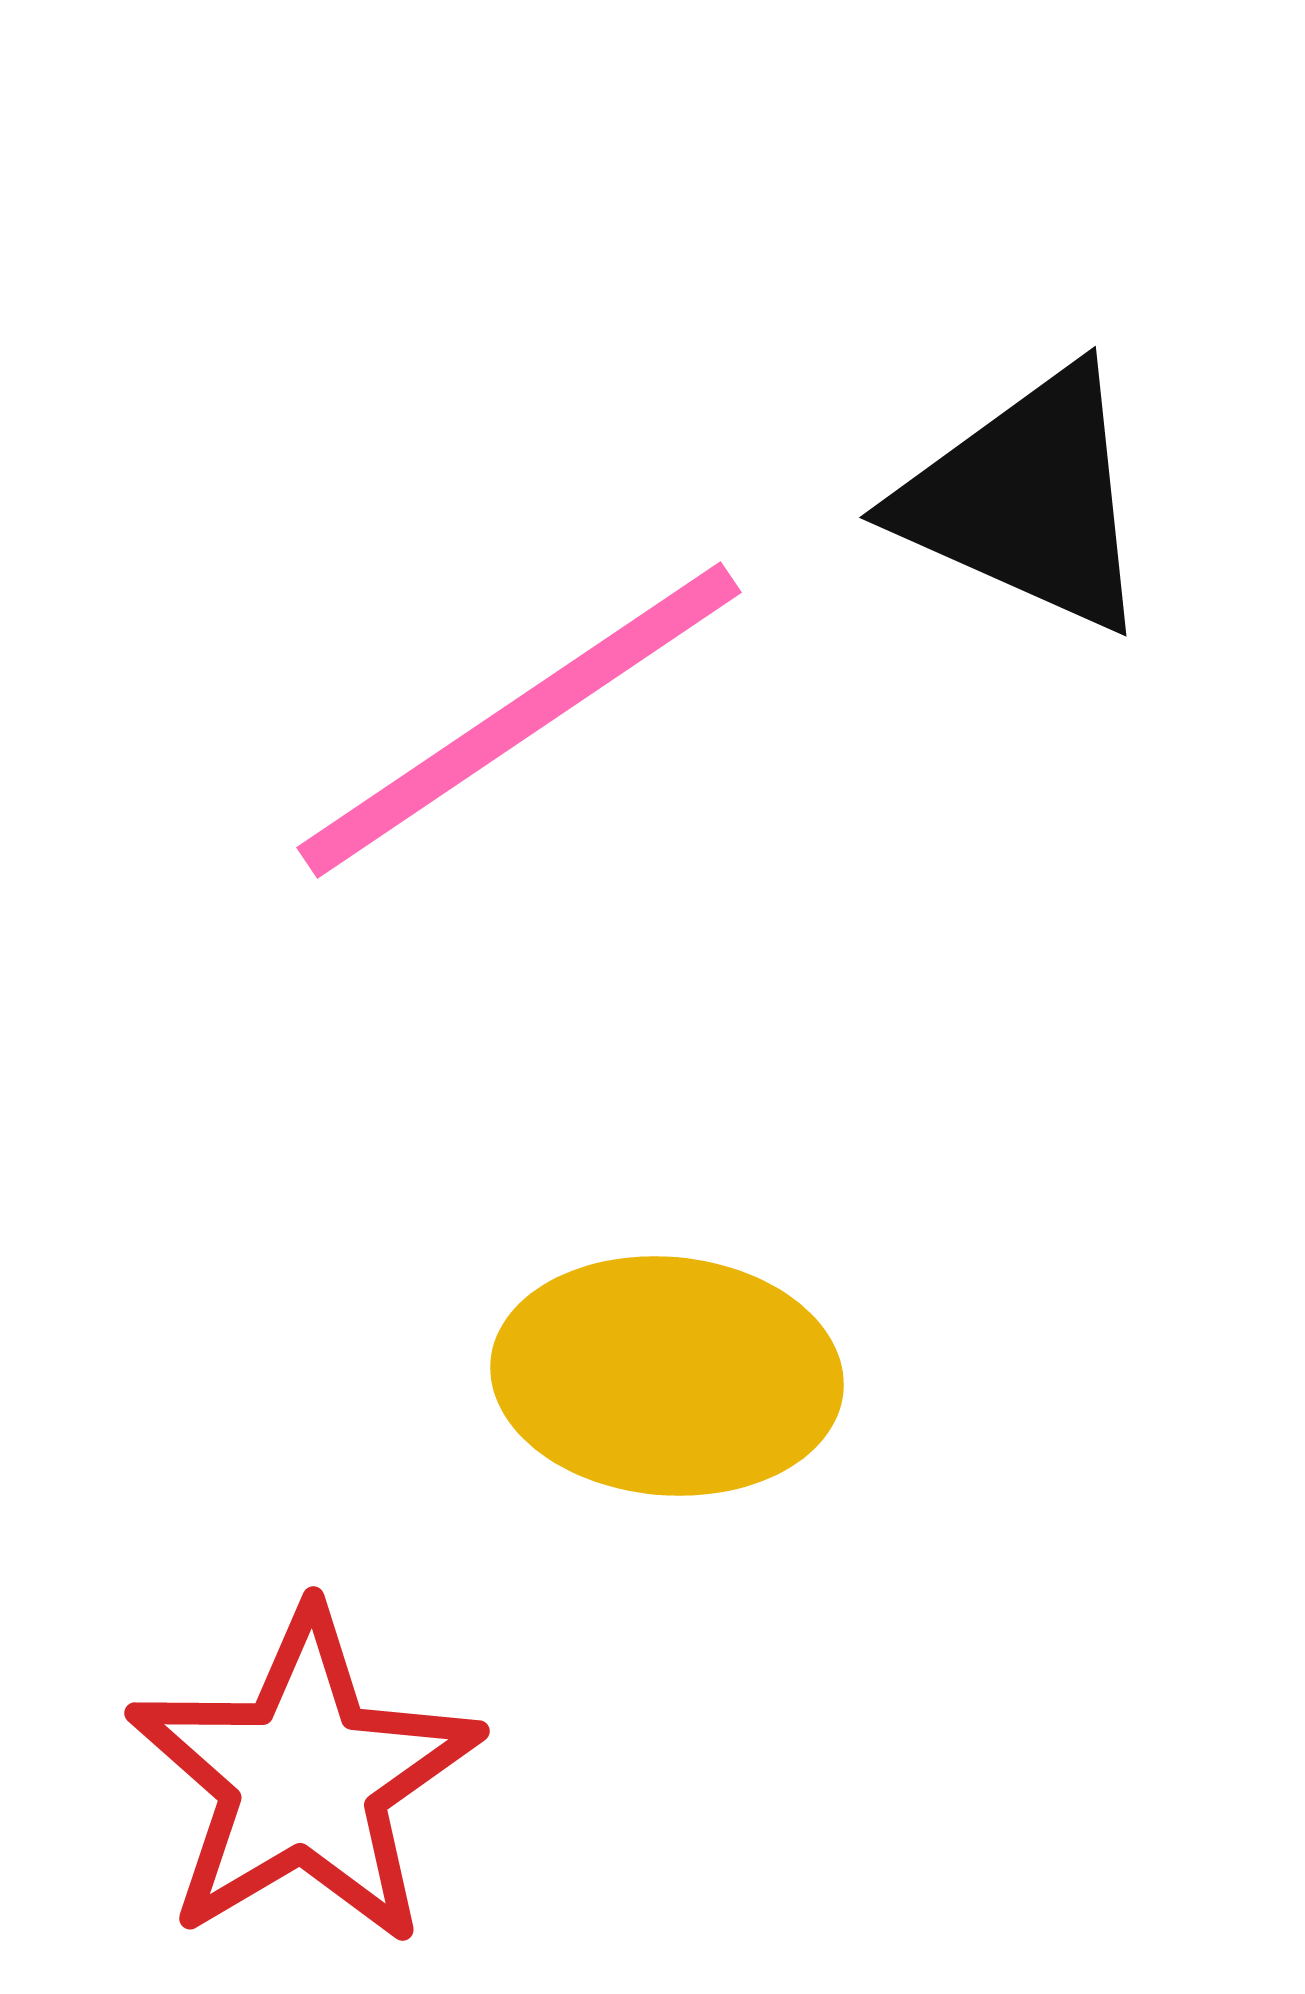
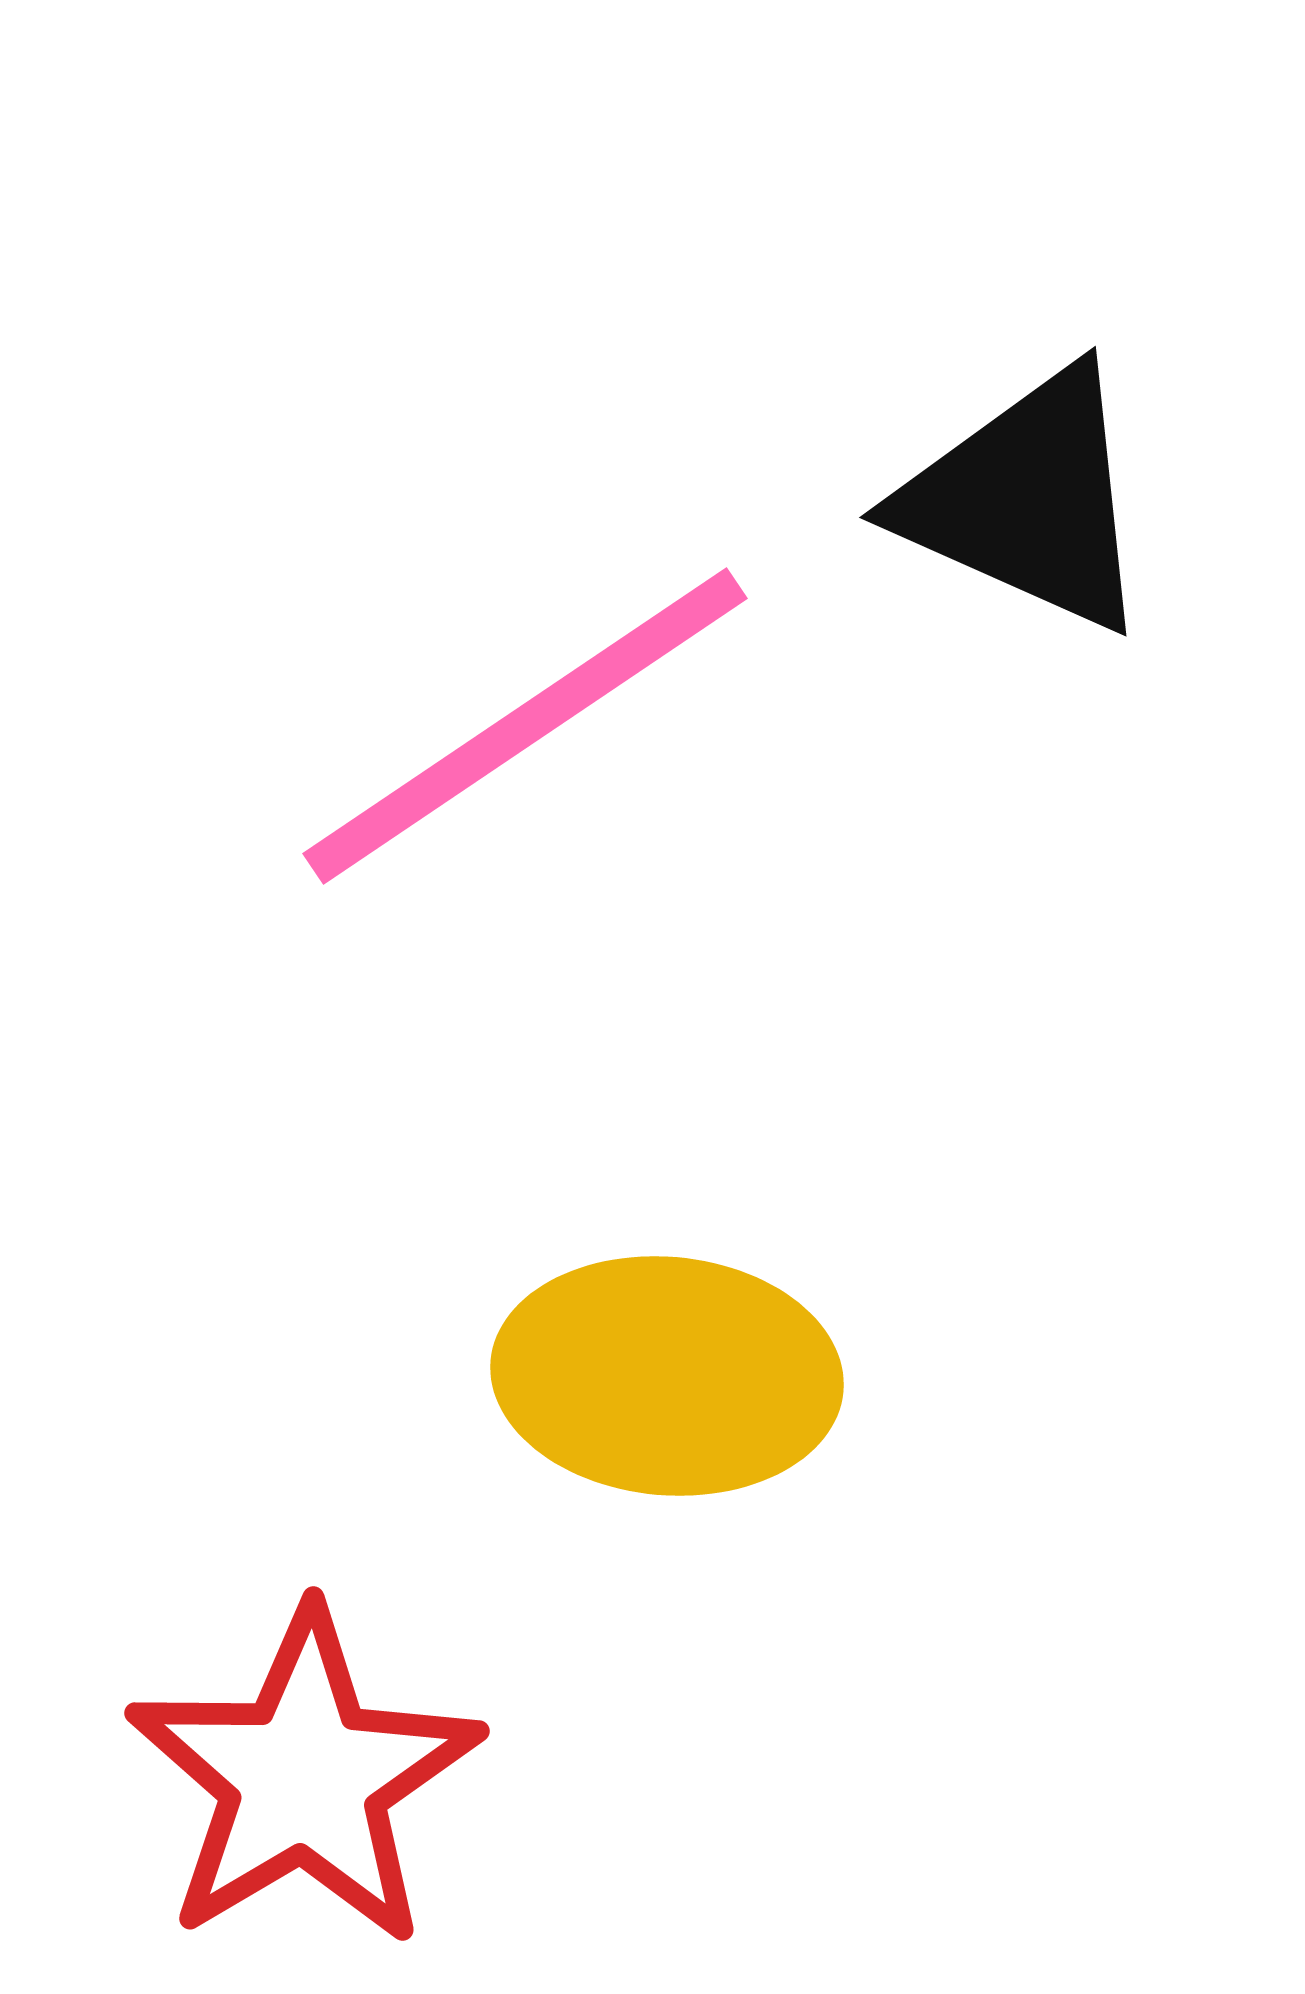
pink line: moved 6 px right, 6 px down
